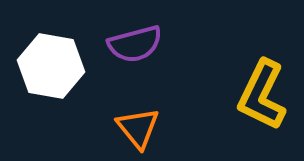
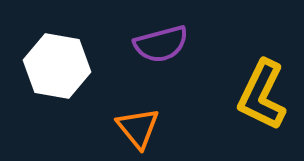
purple semicircle: moved 26 px right
white hexagon: moved 6 px right
